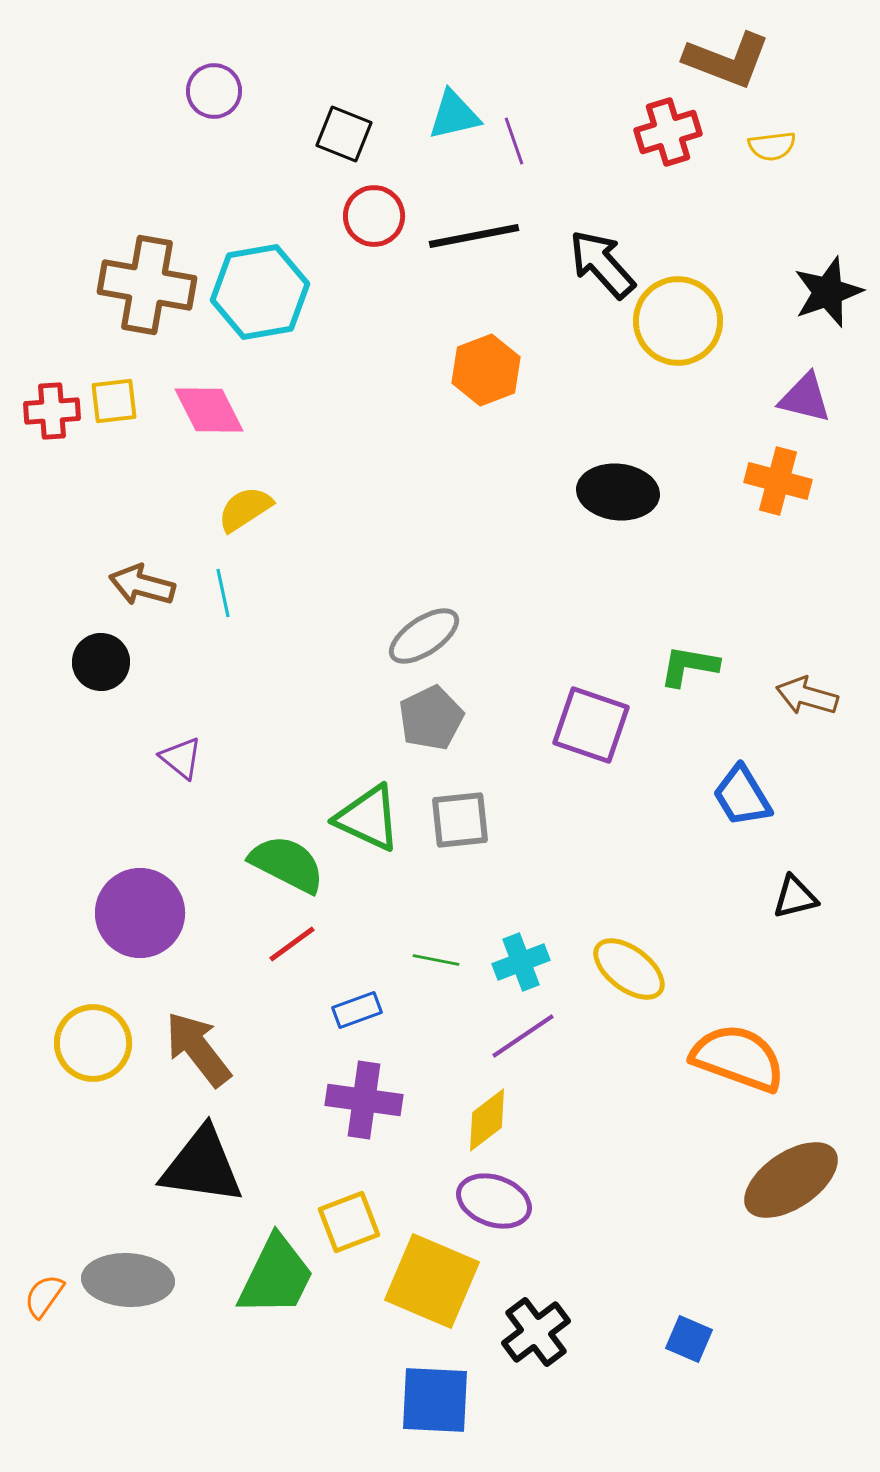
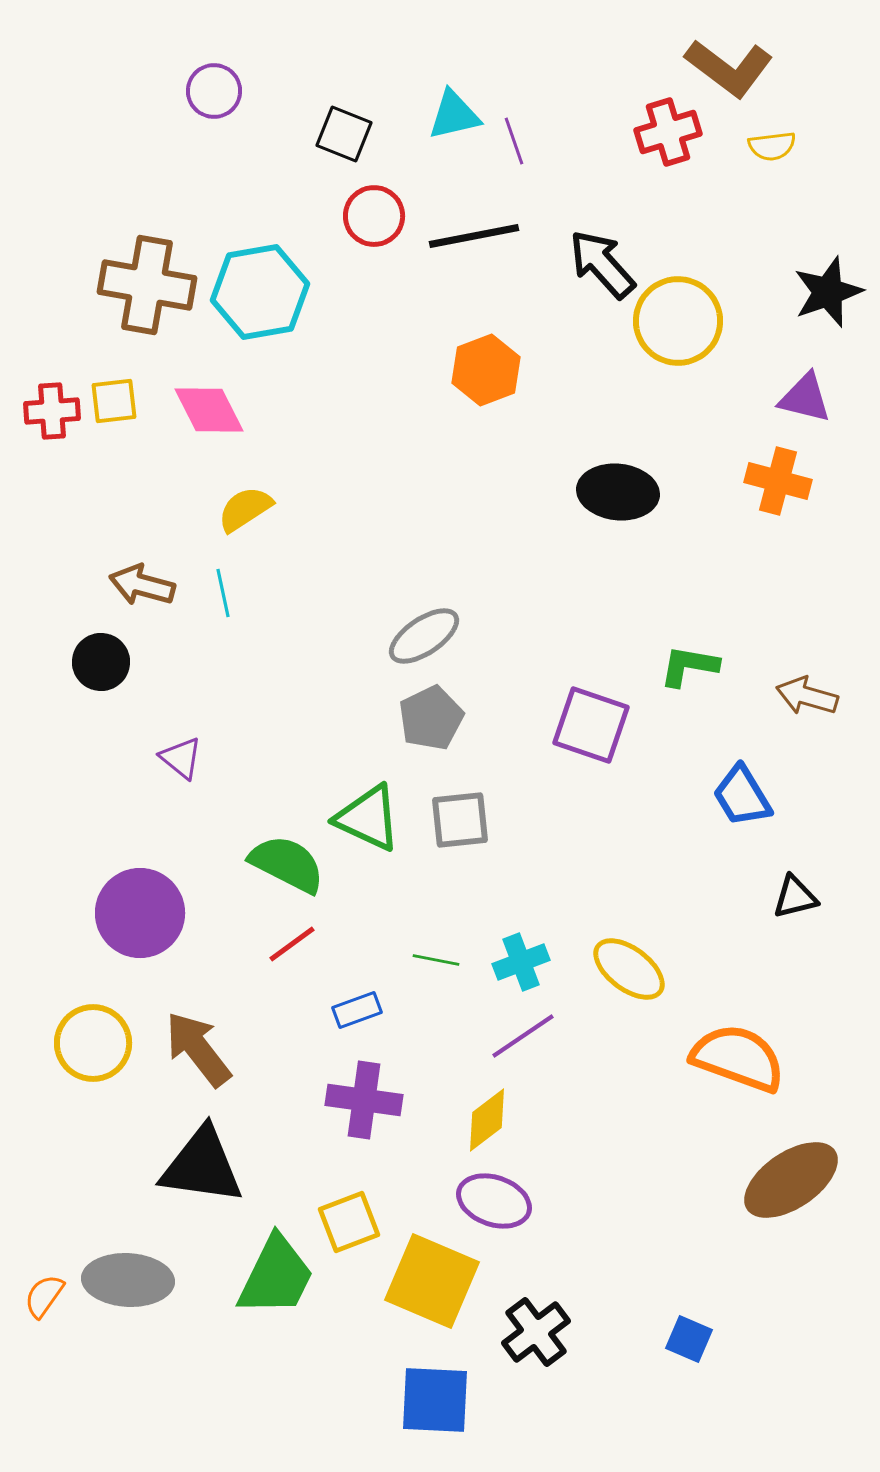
brown L-shape at (727, 60): moved 2 px right, 8 px down; rotated 16 degrees clockwise
